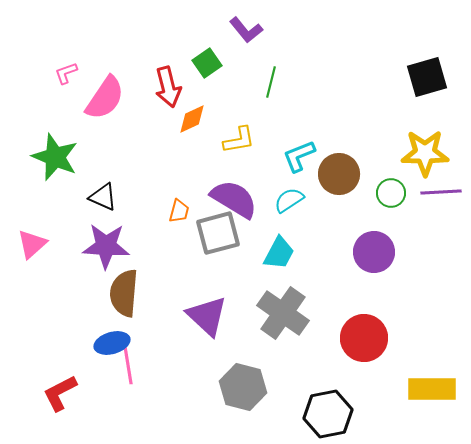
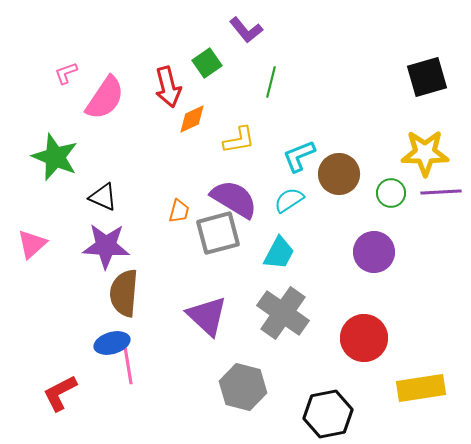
yellow rectangle: moved 11 px left, 1 px up; rotated 9 degrees counterclockwise
